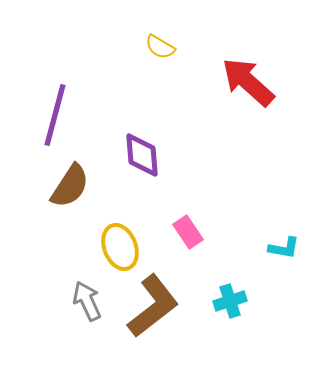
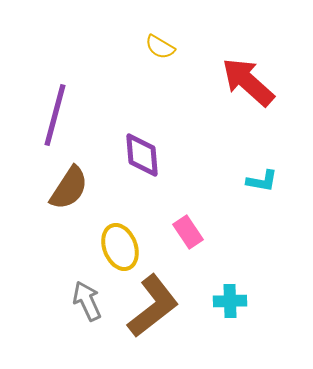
brown semicircle: moved 1 px left, 2 px down
cyan L-shape: moved 22 px left, 67 px up
cyan cross: rotated 16 degrees clockwise
